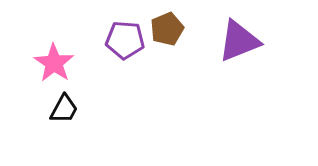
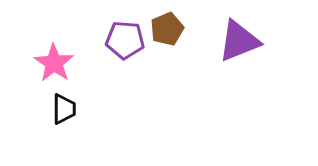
black trapezoid: rotated 28 degrees counterclockwise
